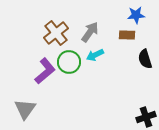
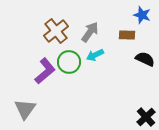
blue star: moved 6 px right; rotated 24 degrees clockwise
brown cross: moved 2 px up
black semicircle: rotated 132 degrees clockwise
black cross: rotated 24 degrees counterclockwise
